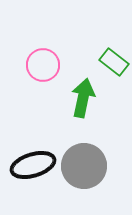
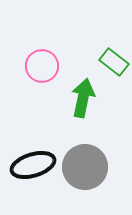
pink circle: moved 1 px left, 1 px down
gray circle: moved 1 px right, 1 px down
